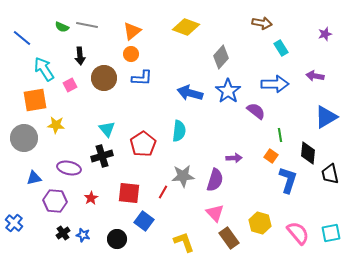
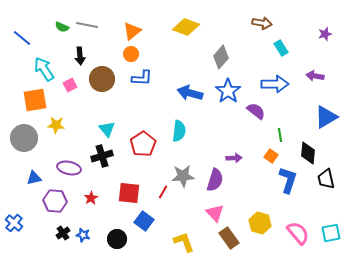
brown circle at (104, 78): moved 2 px left, 1 px down
black trapezoid at (330, 174): moved 4 px left, 5 px down
